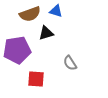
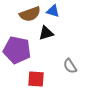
blue triangle: moved 3 px left
purple pentagon: rotated 20 degrees clockwise
gray semicircle: moved 3 px down
